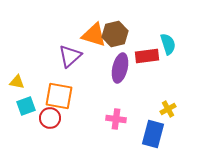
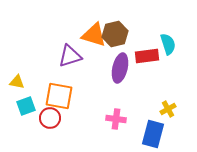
purple triangle: rotated 25 degrees clockwise
